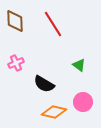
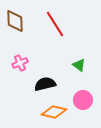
red line: moved 2 px right
pink cross: moved 4 px right
black semicircle: moved 1 px right; rotated 135 degrees clockwise
pink circle: moved 2 px up
